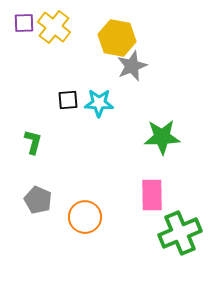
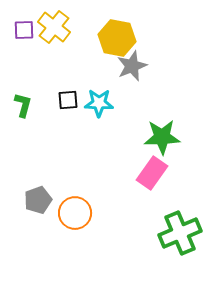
purple square: moved 7 px down
green L-shape: moved 10 px left, 37 px up
pink rectangle: moved 22 px up; rotated 36 degrees clockwise
gray pentagon: rotated 28 degrees clockwise
orange circle: moved 10 px left, 4 px up
